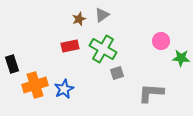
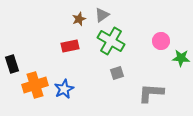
green cross: moved 8 px right, 8 px up
